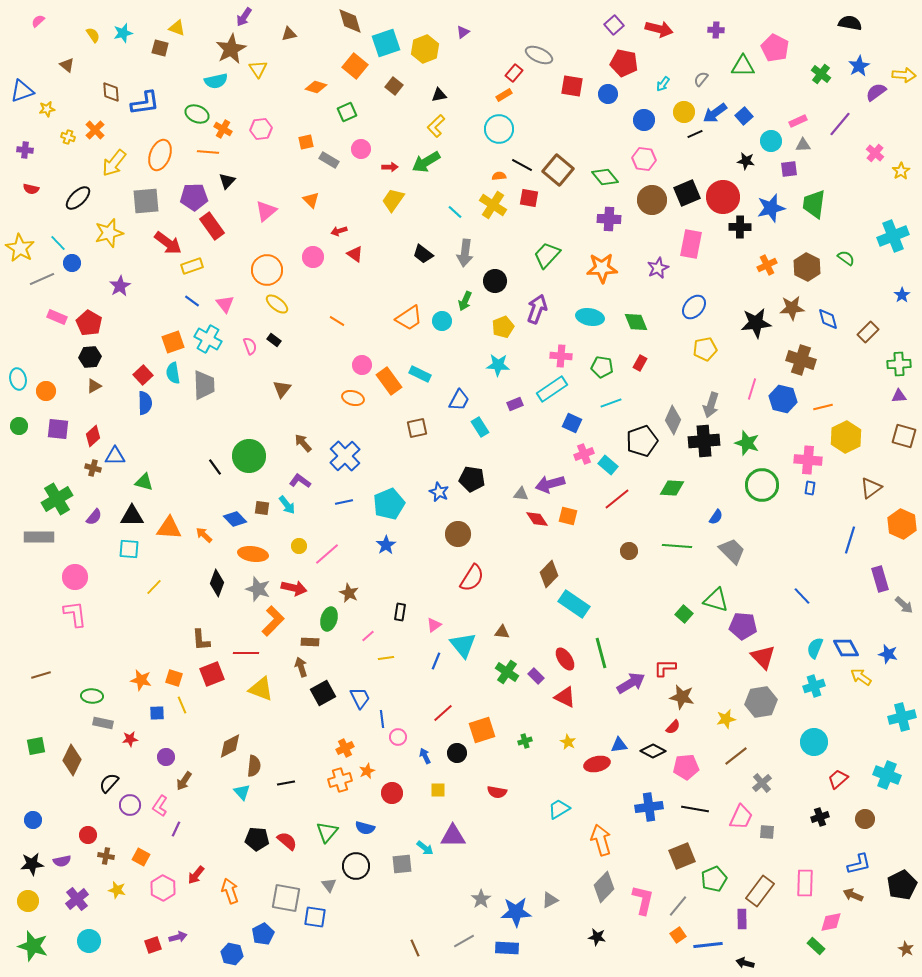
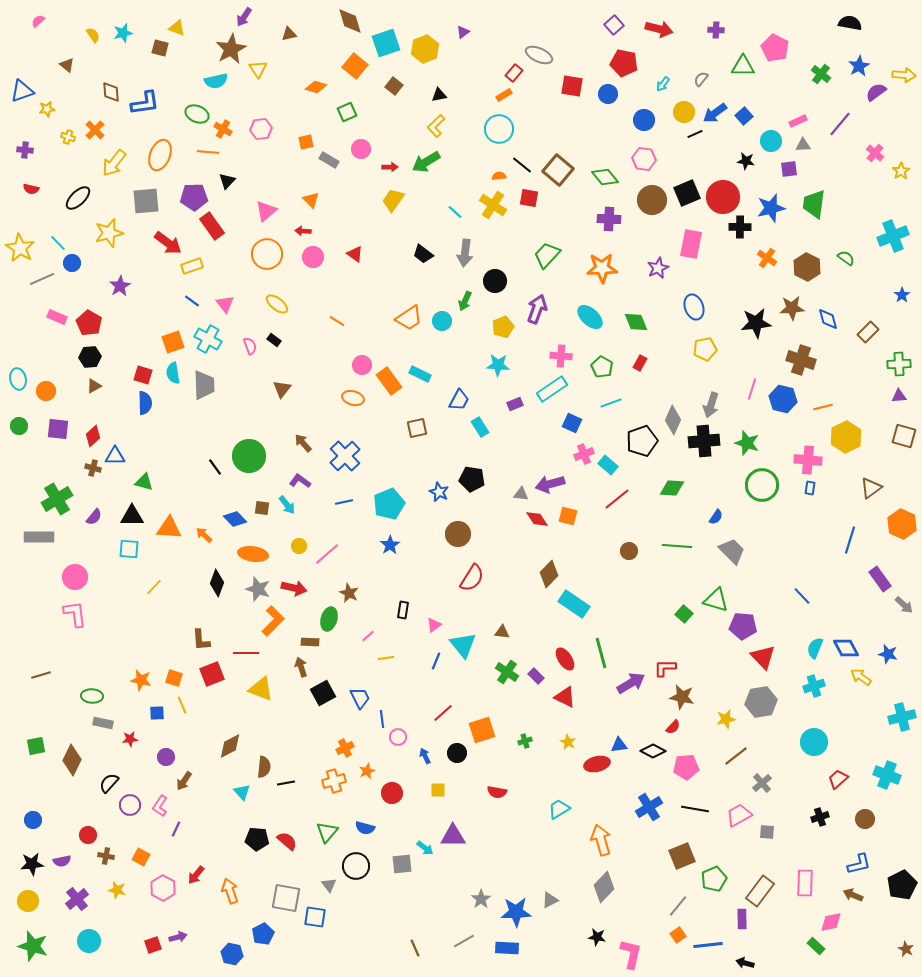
black line at (522, 165): rotated 10 degrees clockwise
red arrow at (339, 231): moved 36 px left; rotated 21 degrees clockwise
orange cross at (767, 265): moved 7 px up; rotated 30 degrees counterclockwise
orange circle at (267, 270): moved 16 px up
blue ellipse at (694, 307): rotated 60 degrees counterclockwise
cyan ellipse at (590, 317): rotated 32 degrees clockwise
green pentagon at (602, 367): rotated 20 degrees clockwise
red square at (143, 375): rotated 30 degrees counterclockwise
blue star at (386, 545): moved 4 px right
purple rectangle at (880, 579): rotated 20 degrees counterclockwise
black rectangle at (400, 612): moved 3 px right, 2 px up
brown semicircle at (254, 766): moved 10 px right, 1 px down
orange cross at (340, 780): moved 6 px left, 1 px down
blue cross at (649, 807): rotated 24 degrees counterclockwise
pink trapezoid at (741, 817): moved 2 px left, 2 px up; rotated 144 degrees counterclockwise
pink L-shape at (643, 900): moved 12 px left, 54 px down
